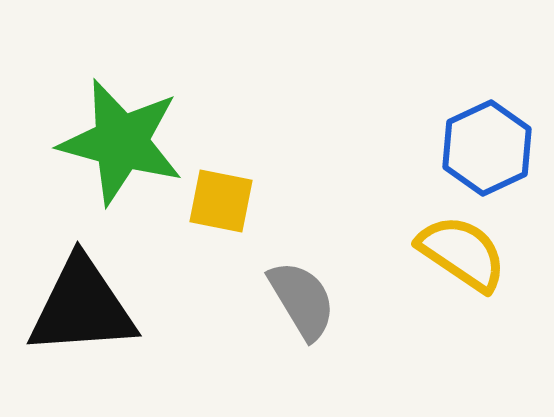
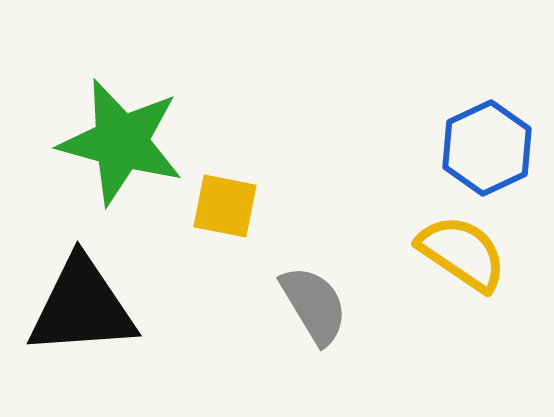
yellow square: moved 4 px right, 5 px down
gray semicircle: moved 12 px right, 5 px down
